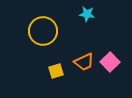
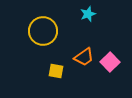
cyan star: moved 1 px right; rotated 28 degrees counterclockwise
orange trapezoid: moved 5 px up; rotated 10 degrees counterclockwise
yellow square: rotated 28 degrees clockwise
